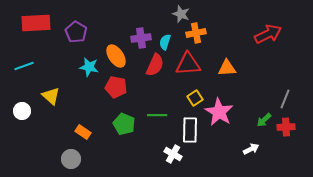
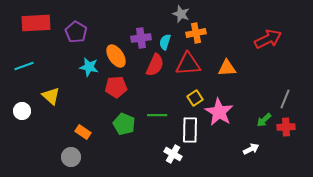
red arrow: moved 5 px down
red pentagon: rotated 15 degrees counterclockwise
gray circle: moved 2 px up
